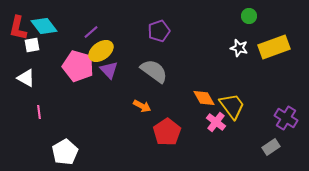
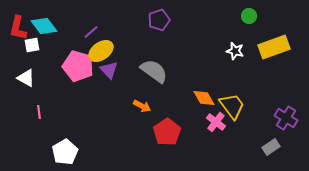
purple pentagon: moved 11 px up
white star: moved 4 px left, 3 px down
